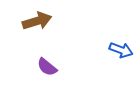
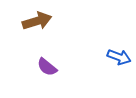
blue arrow: moved 2 px left, 7 px down
